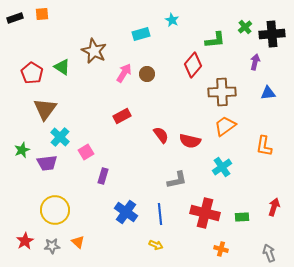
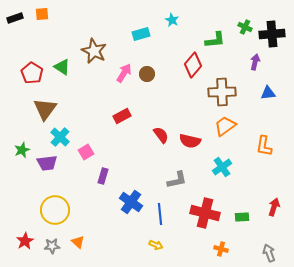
green cross at (245, 27): rotated 24 degrees counterclockwise
blue cross at (126, 212): moved 5 px right, 10 px up
